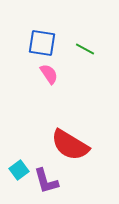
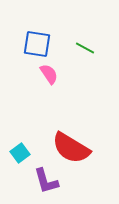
blue square: moved 5 px left, 1 px down
green line: moved 1 px up
red semicircle: moved 1 px right, 3 px down
cyan square: moved 1 px right, 17 px up
